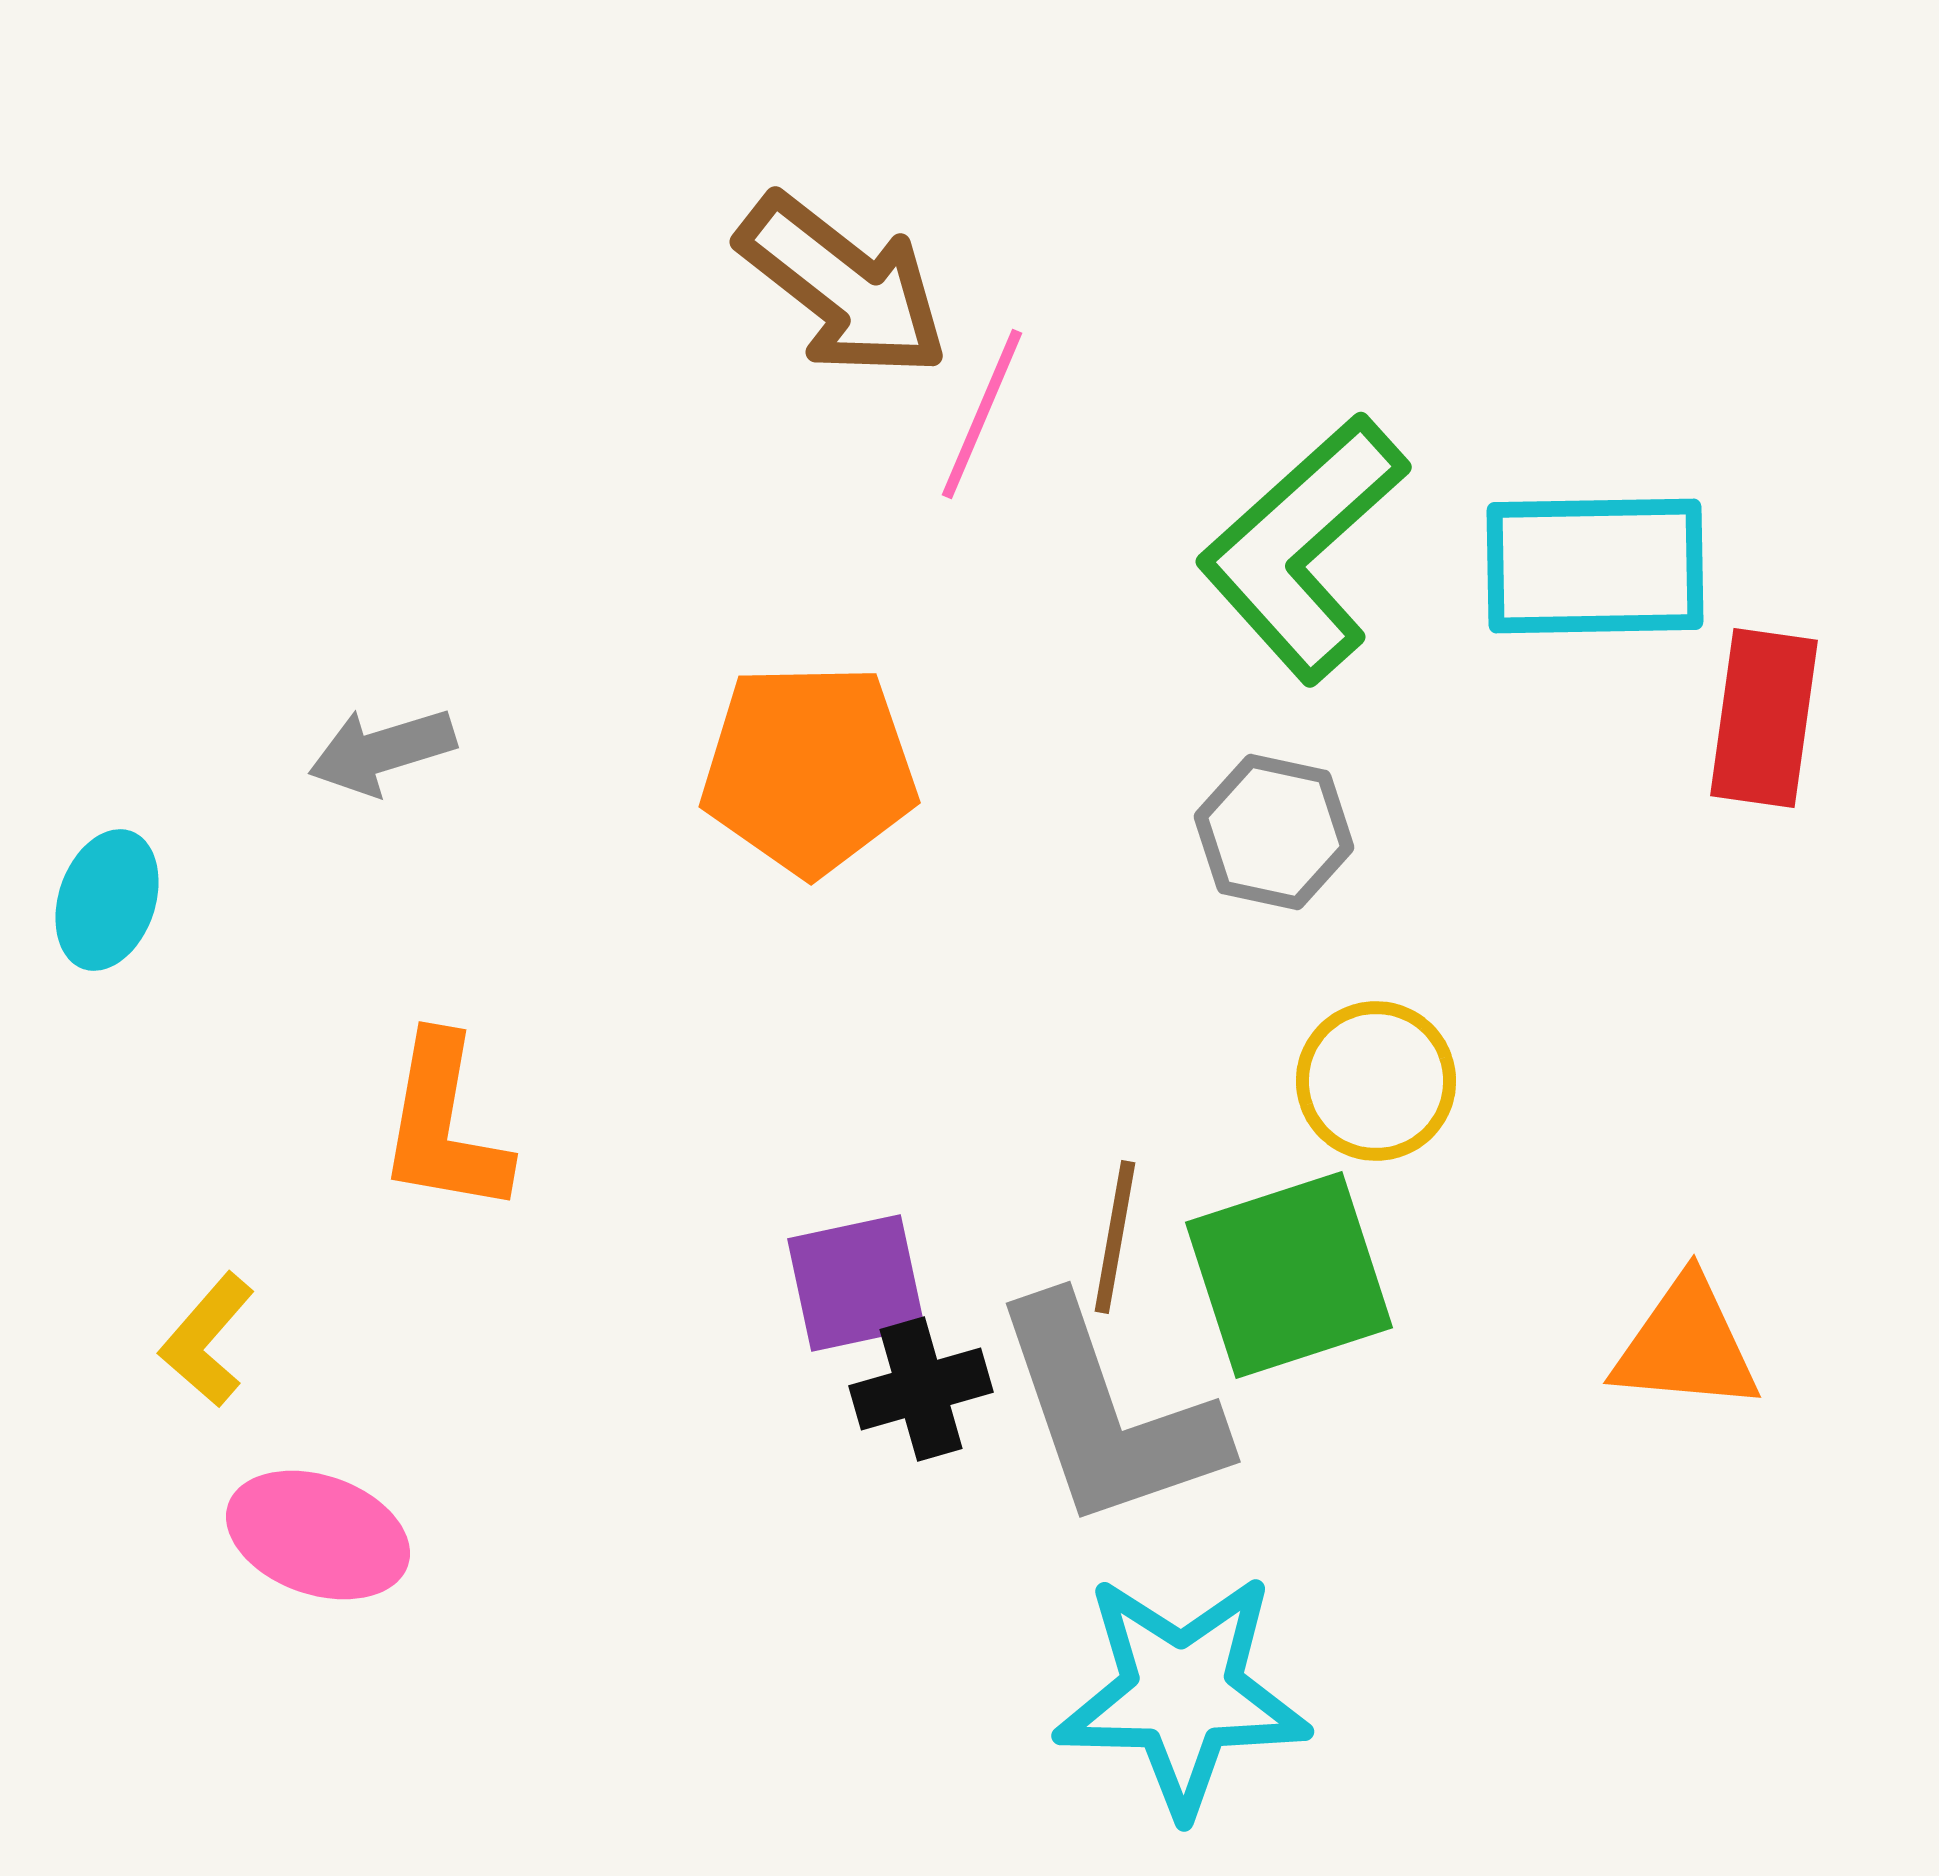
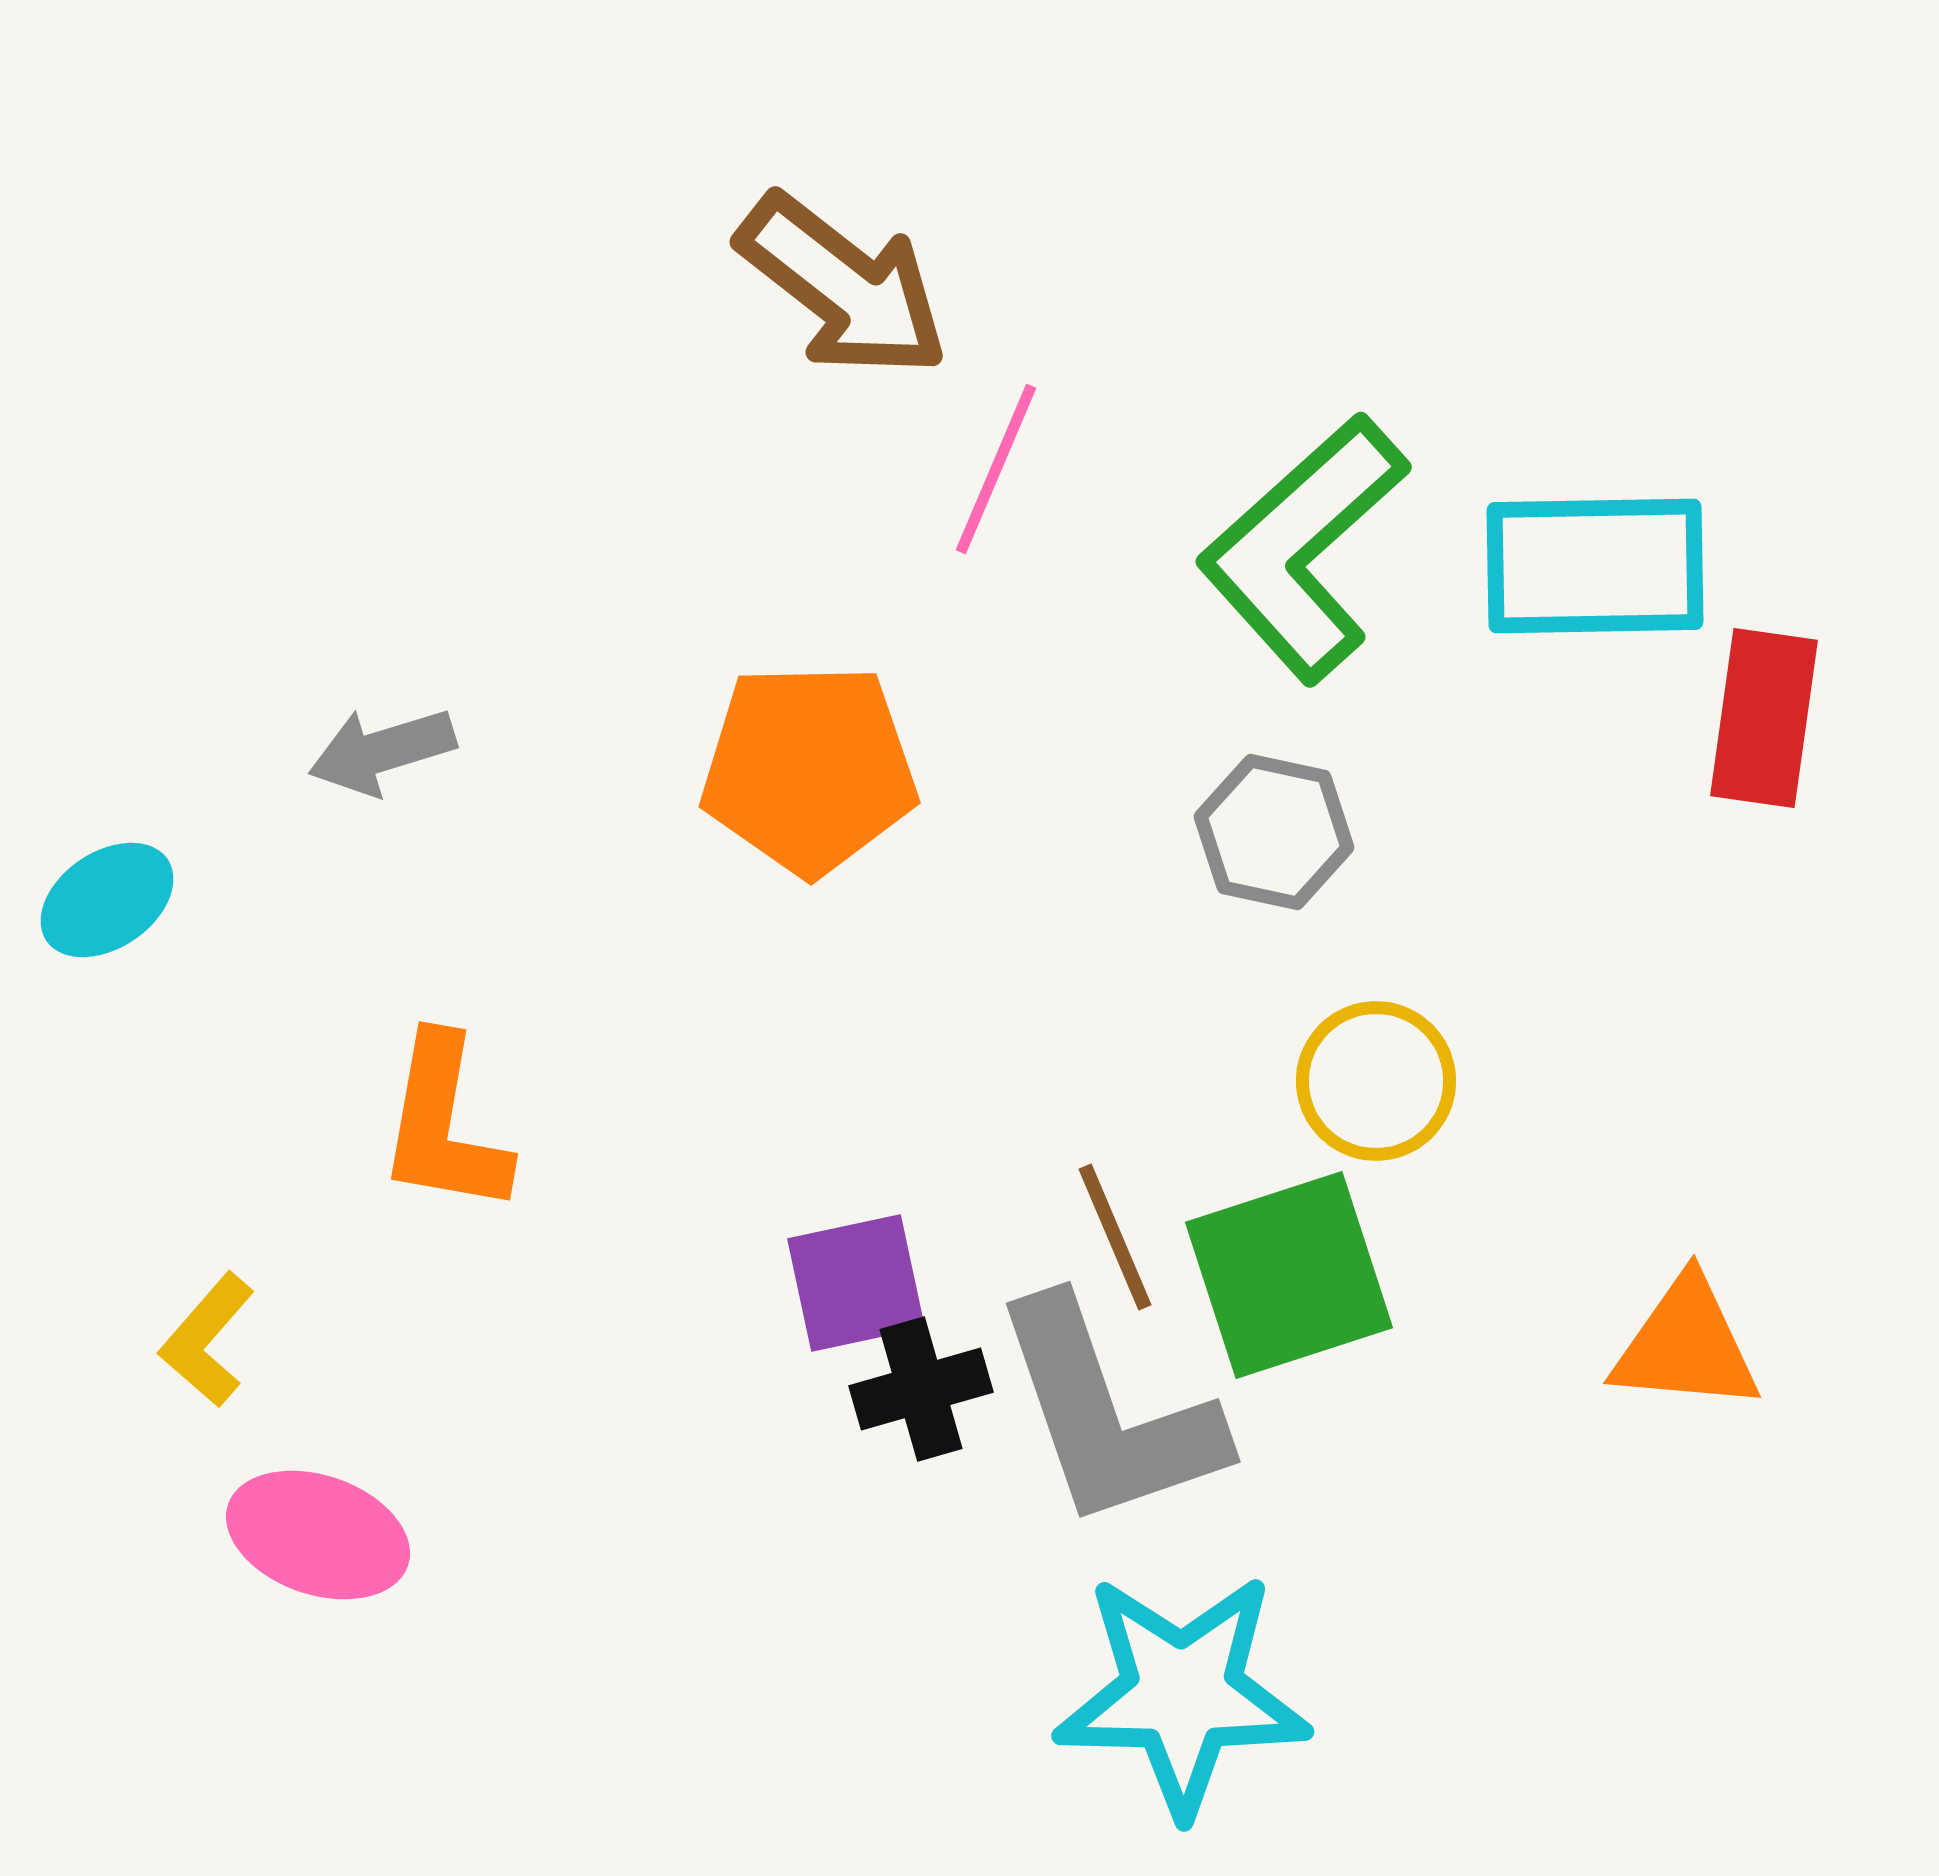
pink line: moved 14 px right, 55 px down
cyan ellipse: rotated 37 degrees clockwise
brown line: rotated 33 degrees counterclockwise
